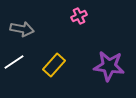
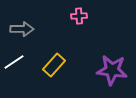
pink cross: rotated 21 degrees clockwise
gray arrow: rotated 10 degrees counterclockwise
purple star: moved 3 px right, 4 px down
